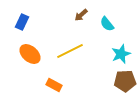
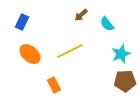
orange rectangle: rotated 35 degrees clockwise
